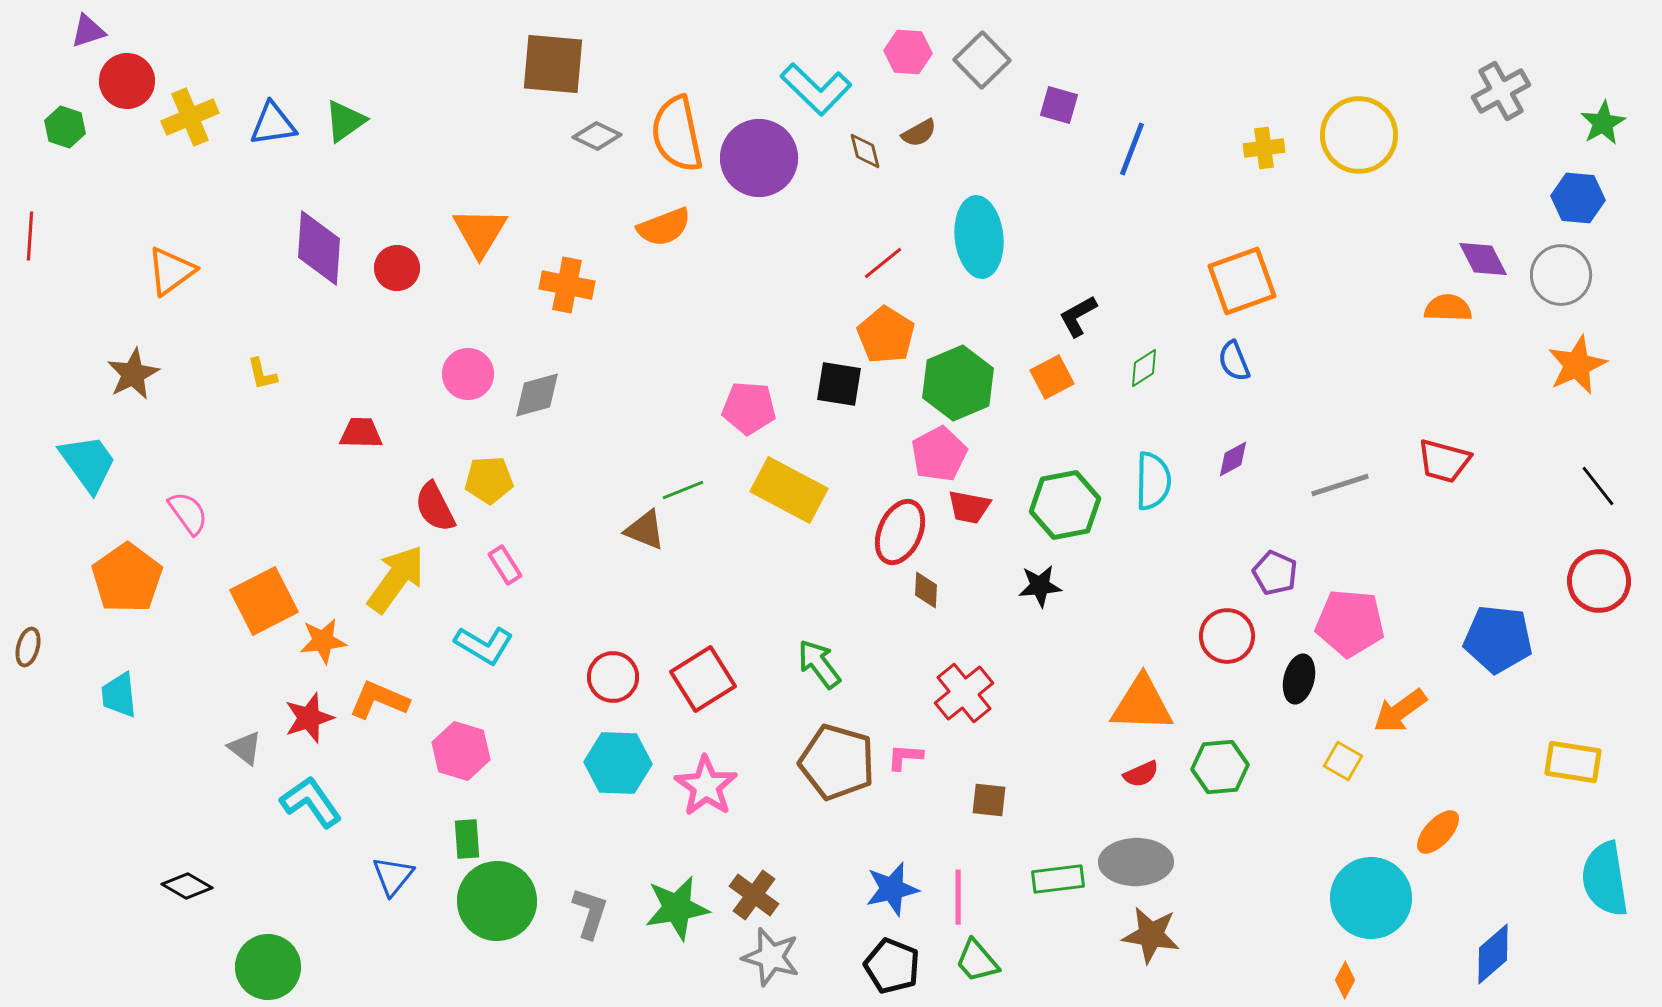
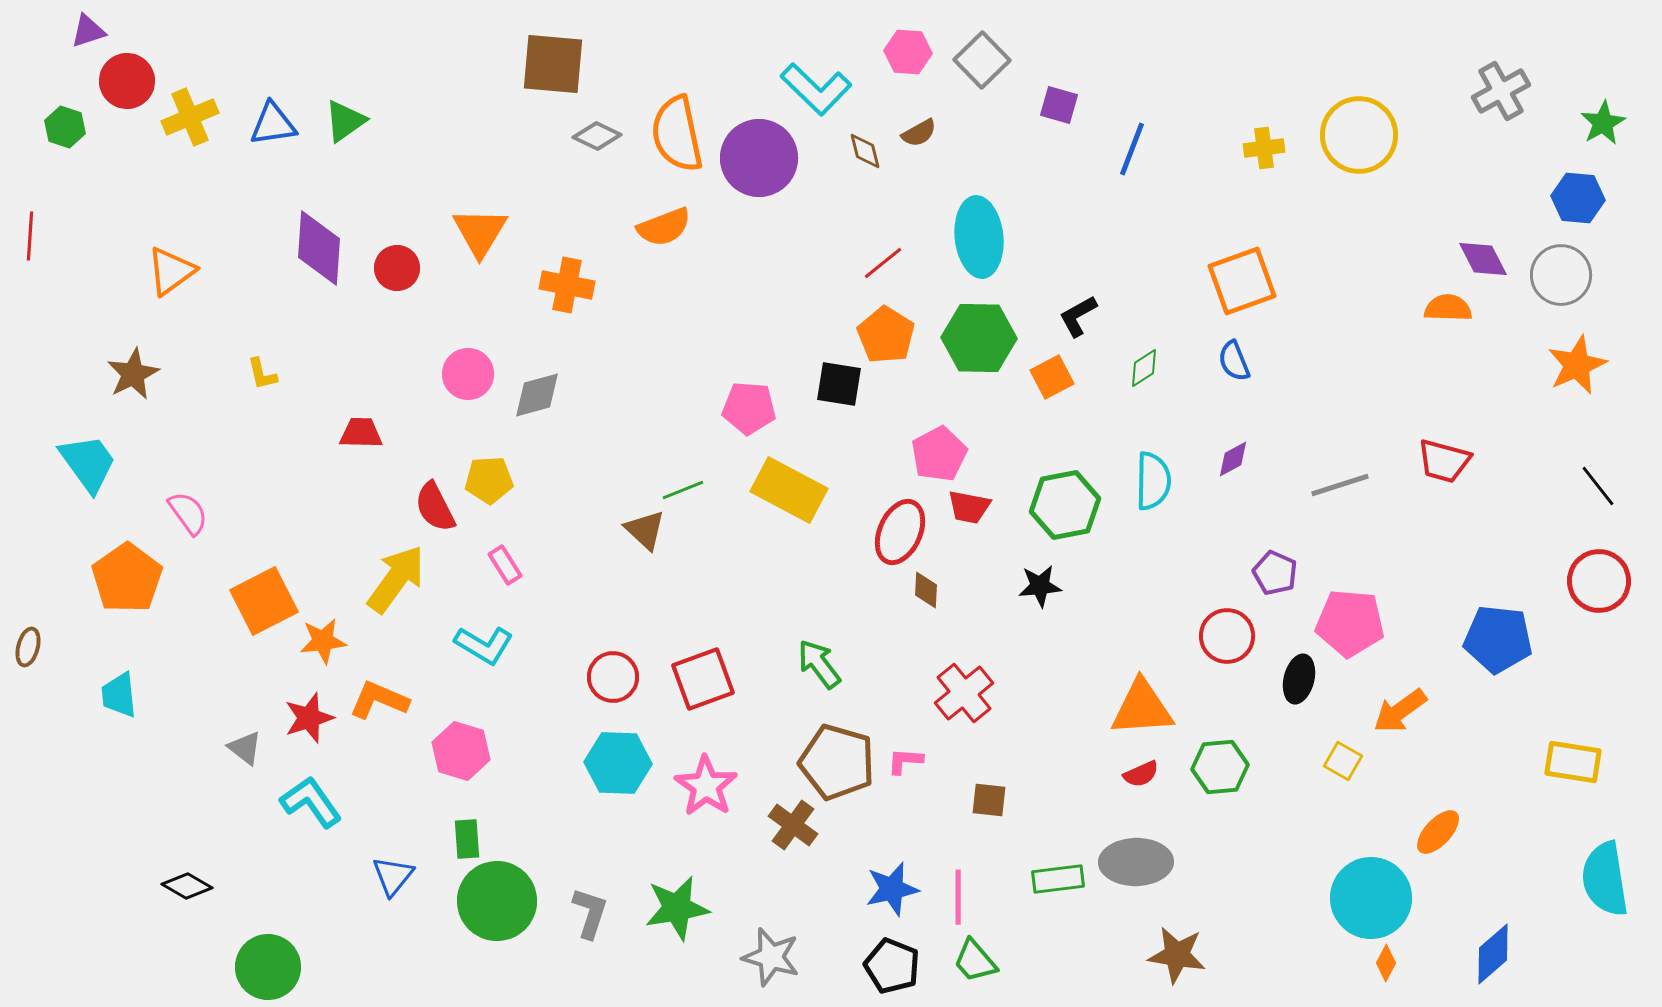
green hexagon at (958, 383): moved 21 px right, 45 px up; rotated 24 degrees clockwise
brown triangle at (645, 530): rotated 21 degrees clockwise
red square at (703, 679): rotated 12 degrees clockwise
orange triangle at (1142, 704): moved 4 px down; rotated 6 degrees counterclockwise
pink L-shape at (905, 757): moved 4 px down
brown cross at (754, 895): moved 39 px right, 70 px up
brown star at (1151, 935): moved 26 px right, 20 px down
green trapezoid at (977, 961): moved 2 px left
orange diamond at (1345, 980): moved 41 px right, 17 px up
